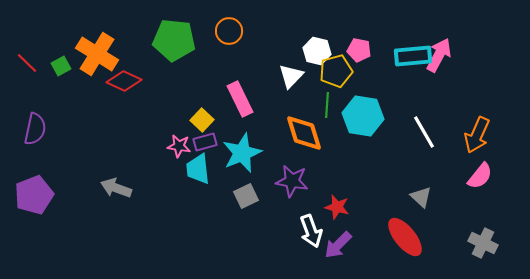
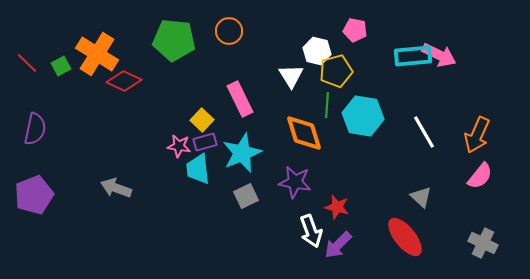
pink pentagon: moved 4 px left, 20 px up
pink arrow: rotated 88 degrees clockwise
white triangle: rotated 16 degrees counterclockwise
purple star: moved 3 px right, 1 px down
